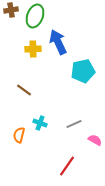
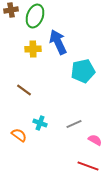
orange semicircle: rotated 112 degrees clockwise
red line: moved 21 px right; rotated 75 degrees clockwise
